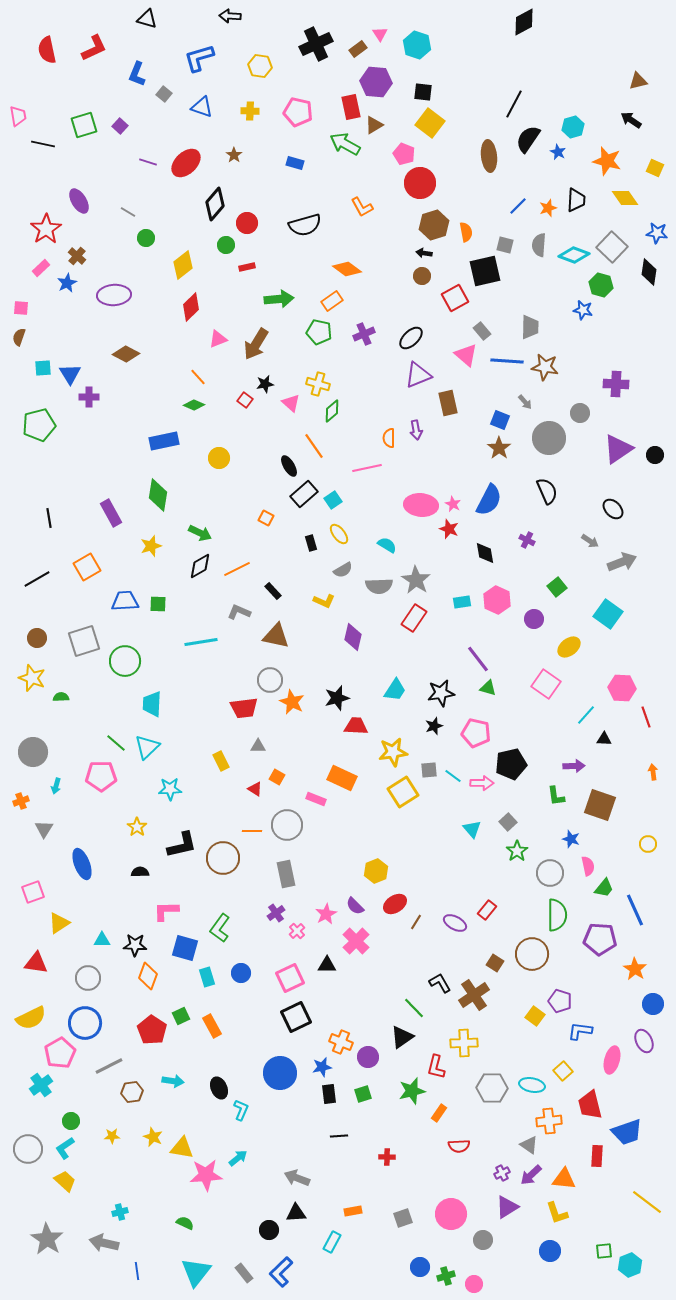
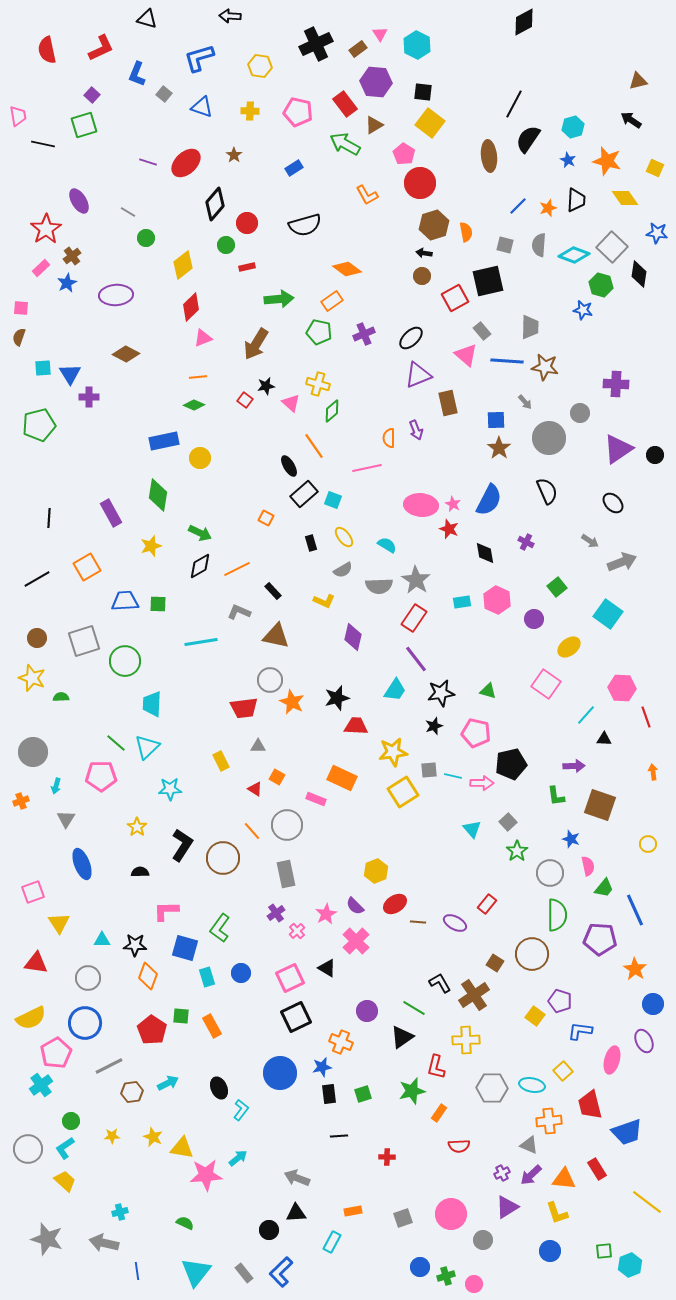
cyan hexagon at (417, 45): rotated 8 degrees clockwise
red L-shape at (94, 48): moved 7 px right
red rectangle at (351, 107): moved 6 px left, 3 px up; rotated 25 degrees counterclockwise
purple square at (120, 126): moved 28 px left, 31 px up
blue star at (558, 152): moved 10 px right, 8 px down
pink pentagon at (404, 154): rotated 10 degrees clockwise
blue rectangle at (295, 163): moved 1 px left, 5 px down; rotated 48 degrees counterclockwise
orange L-shape at (362, 207): moved 5 px right, 12 px up
brown cross at (77, 256): moved 5 px left; rotated 12 degrees clockwise
black square at (485, 271): moved 3 px right, 10 px down
black diamond at (649, 272): moved 10 px left, 2 px down
purple ellipse at (114, 295): moved 2 px right
pink triangle at (218, 339): moved 15 px left, 1 px up
orange line at (198, 377): rotated 54 degrees counterclockwise
black star at (265, 384): moved 1 px right, 2 px down
blue square at (500, 420): moved 4 px left; rotated 24 degrees counterclockwise
purple arrow at (416, 430): rotated 12 degrees counterclockwise
yellow circle at (219, 458): moved 19 px left
cyan square at (333, 500): rotated 36 degrees counterclockwise
black ellipse at (613, 509): moved 6 px up
black line at (49, 518): rotated 12 degrees clockwise
yellow ellipse at (339, 534): moved 5 px right, 3 px down
purple cross at (527, 540): moved 1 px left, 2 px down
purple line at (478, 659): moved 62 px left
green triangle at (488, 688): moved 3 px down
cyan line at (453, 776): rotated 24 degrees counterclockwise
gray triangle at (44, 829): moved 22 px right, 10 px up
orange line at (252, 831): rotated 48 degrees clockwise
black L-shape at (182, 845): rotated 44 degrees counterclockwise
red rectangle at (487, 910): moved 6 px up
brown line at (416, 922): moved 2 px right; rotated 63 degrees clockwise
yellow triangle at (59, 923): rotated 30 degrees counterclockwise
black triangle at (327, 965): moved 3 px down; rotated 30 degrees clockwise
green line at (414, 1008): rotated 15 degrees counterclockwise
green square at (181, 1016): rotated 30 degrees clockwise
yellow cross at (464, 1043): moved 2 px right, 3 px up
pink pentagon at (60, 1053): moved 4 px left
purple circle at (368, 1057): moved 1 px left, 46 px up
cyan arrow at (173, 1081): moved 5 px left, 2 px down; rotated 35 degrees counterclockwise
cyan L-shape at (241, 1110): rotated 15 degrees clockwise
gray triangle at (529, 1145): rotated 12 degrees counterclockwise
red rectangle at (597, 1156): moved 13 px down; rotated 35 degrees counterclockwise
gray star at (47, 1239): rotated 16 degrees counterclockwise
